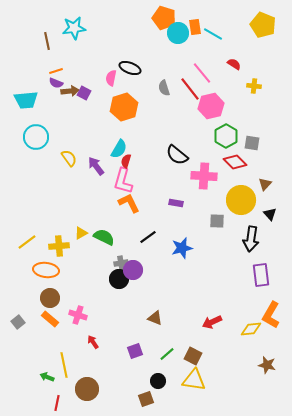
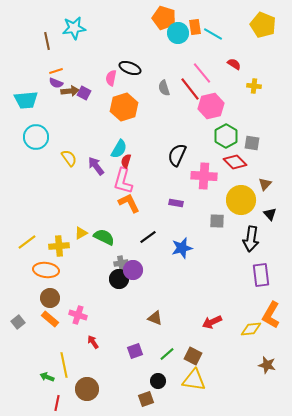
black semicircle at (177, 155): rotated 75 degrees clockwise
